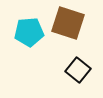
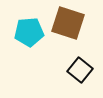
black square: moved 2 px right
